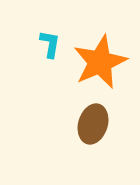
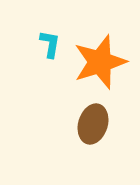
orange star: rotated 6 degrees clockwise
